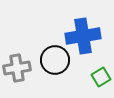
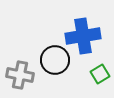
gray cross: moved 3 px right, 7 px down; rotated 20 degrees clockwise
green square: moved 1 px left, 3 px up
